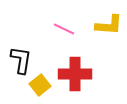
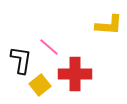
pink line: moved 15 px left, 18 px down; rotated 15 degrees clockwise
